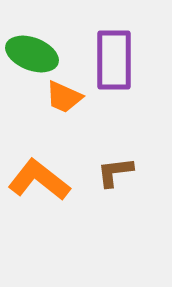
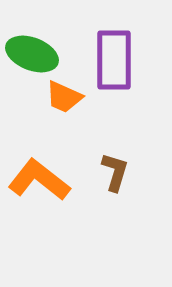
brown L-shape: rotated 114 degrees clockwise
